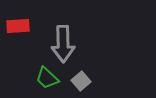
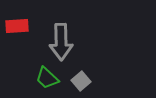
red rectangle: moved 1 px left
gray arrow: moved 2 px left, 2 px up
